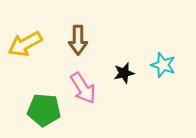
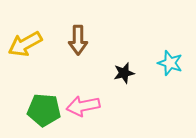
cyan star: moved 7 px right, 2 px up
pink arrow: moved 18 px down; rotated 112 degrees clockwise
